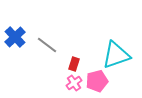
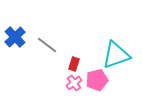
pink pentagon: moved 1 px up
